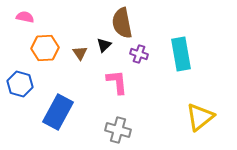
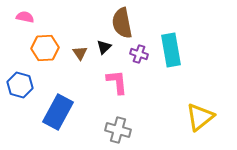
black triangle: moved 2 px down
cyan rectangle: moved 10 px left, 4 px up
blue hexagon: moved 1 px down
